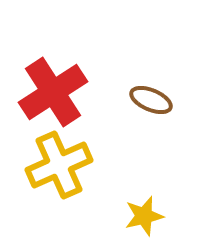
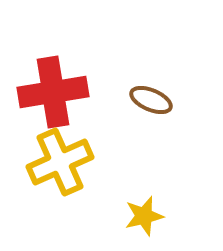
red cross: rotated 24 degrees clockwise
yellow cross: moved 1 px right, 3 px up
